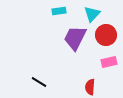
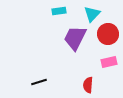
red circle: moved 2 px right, 1 px up
black line: rotated 49 degrees counterclockwise
red semicircle: moved 2 px left, 2 px up
